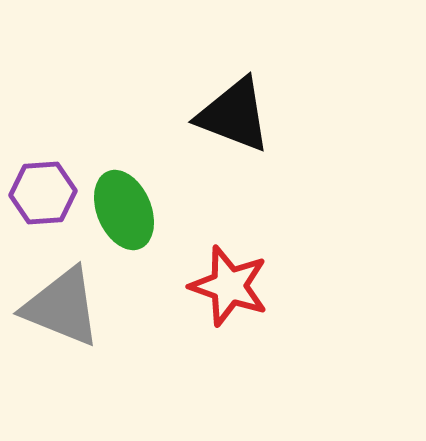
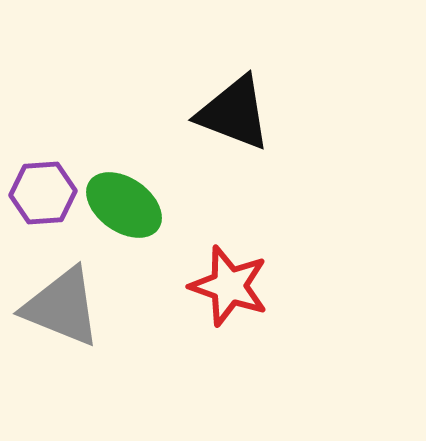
black triangle: moved 2 px up
green ellipse: moved 5 px up; rotated 32 degrees counterclockwise
